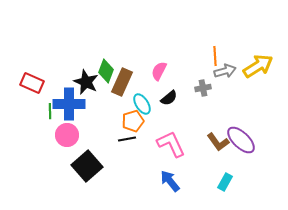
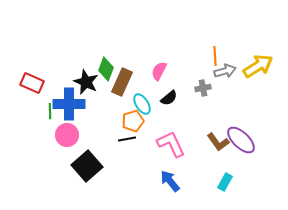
green diamond: moved 2 px up
